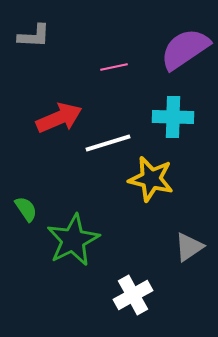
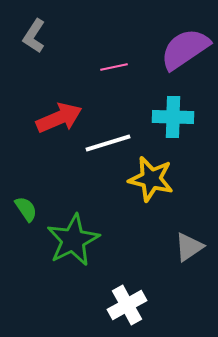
gray L-shape: rotated 120 degrees clockwise
white cross: moved 6 px left, 10 px down
